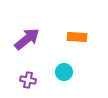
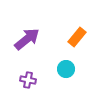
orange rectangle: rotated 54 degrees counterclockwise
cyan circle: moved 2 px right, 3 px up
